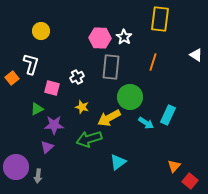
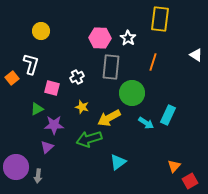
white star: moved 4 px right, 1 px down
green circle: moved 2 px right, 4 px up
red square: rotated 21 degrees clockwise
